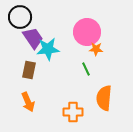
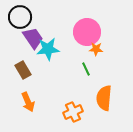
brown rectangle: moved 6 px left; rotated 42 degrees counterclockwise
orange cross: rotated 24 degrees counterclockwise
